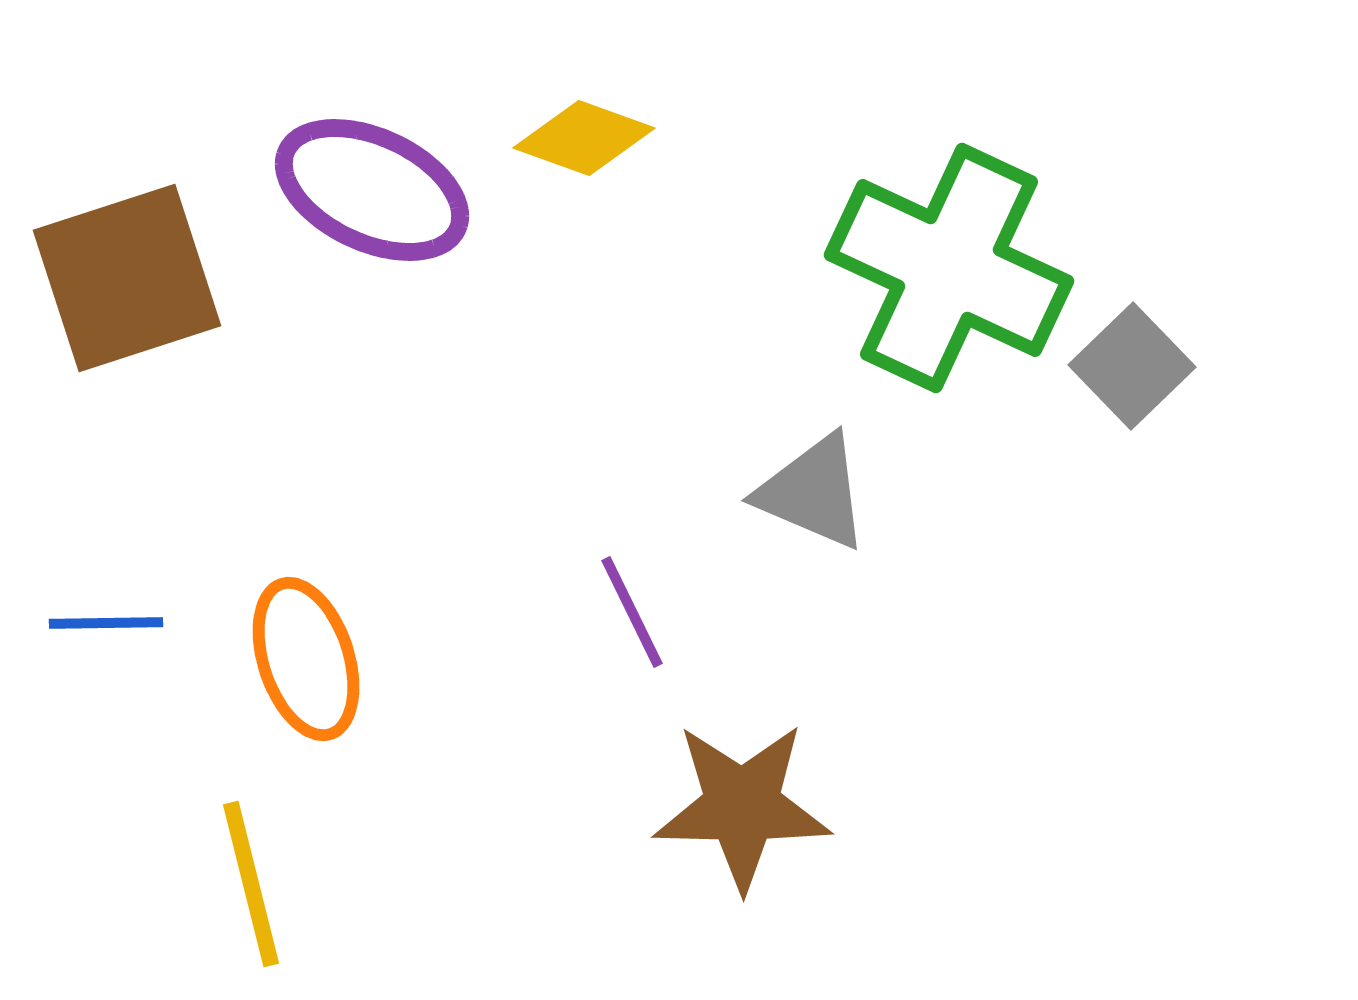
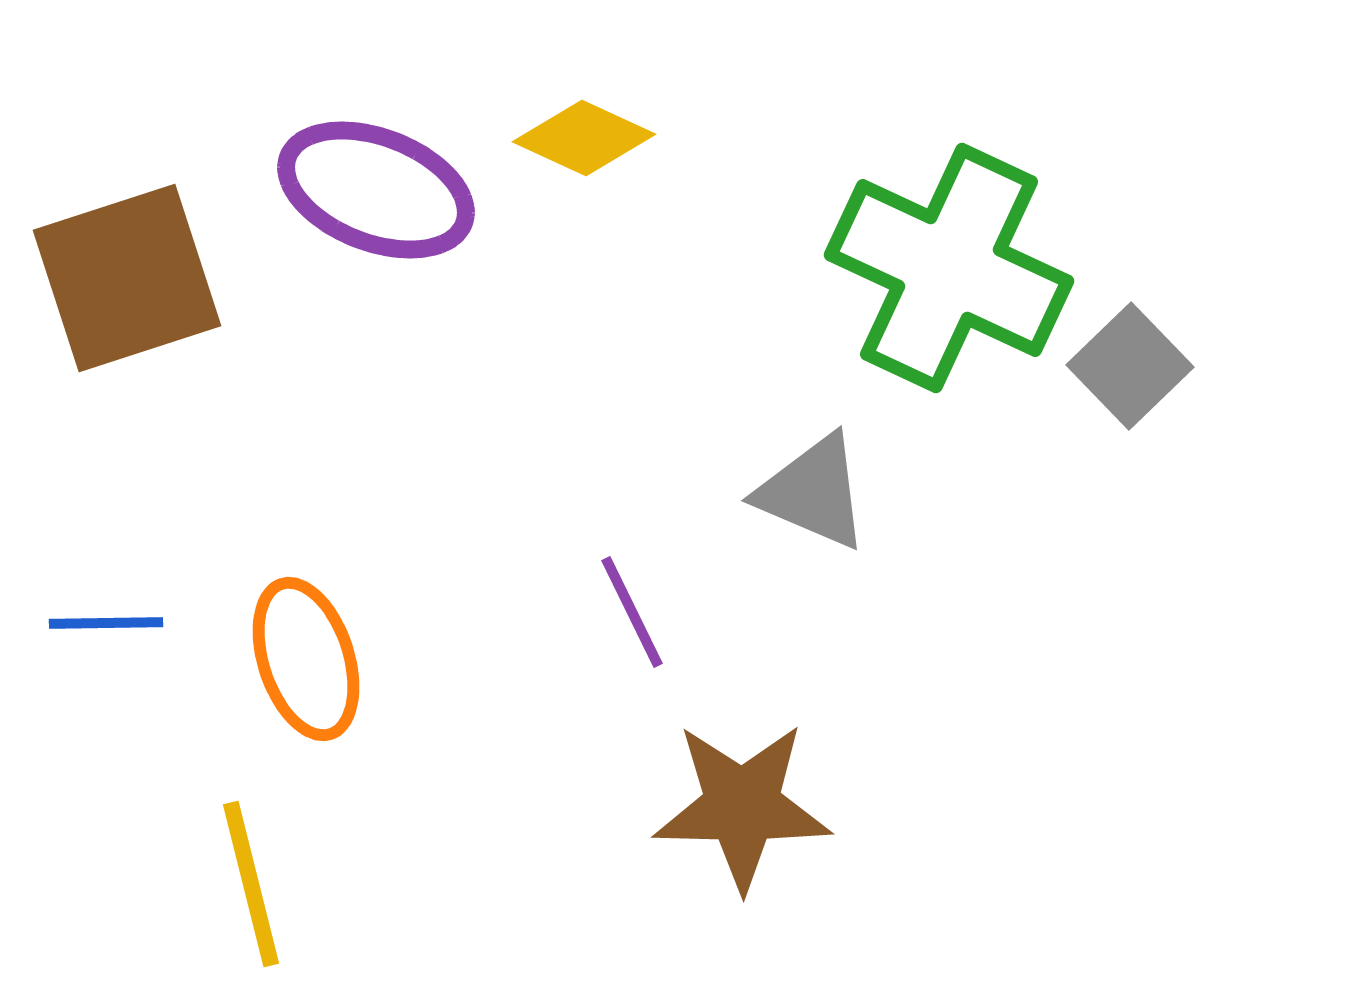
yellow diamond: rotated 5 degrees clockwise
purple ellipse: moved 4 px right; rotated 4 degrees counterclockwise
gray square: moved 2 px left
